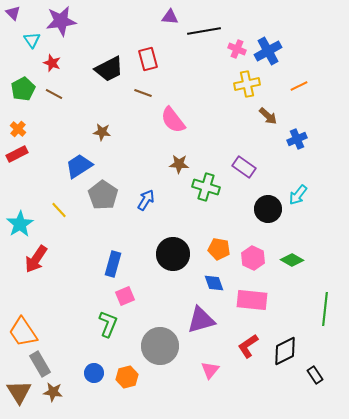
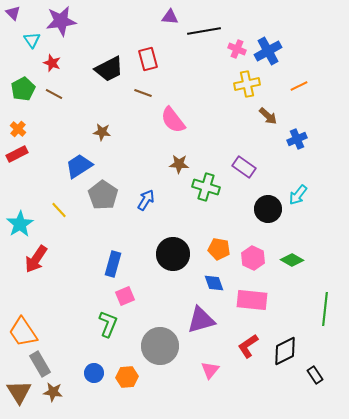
orange hexagon at (127, 377): rotated 10 degrees clockwise
